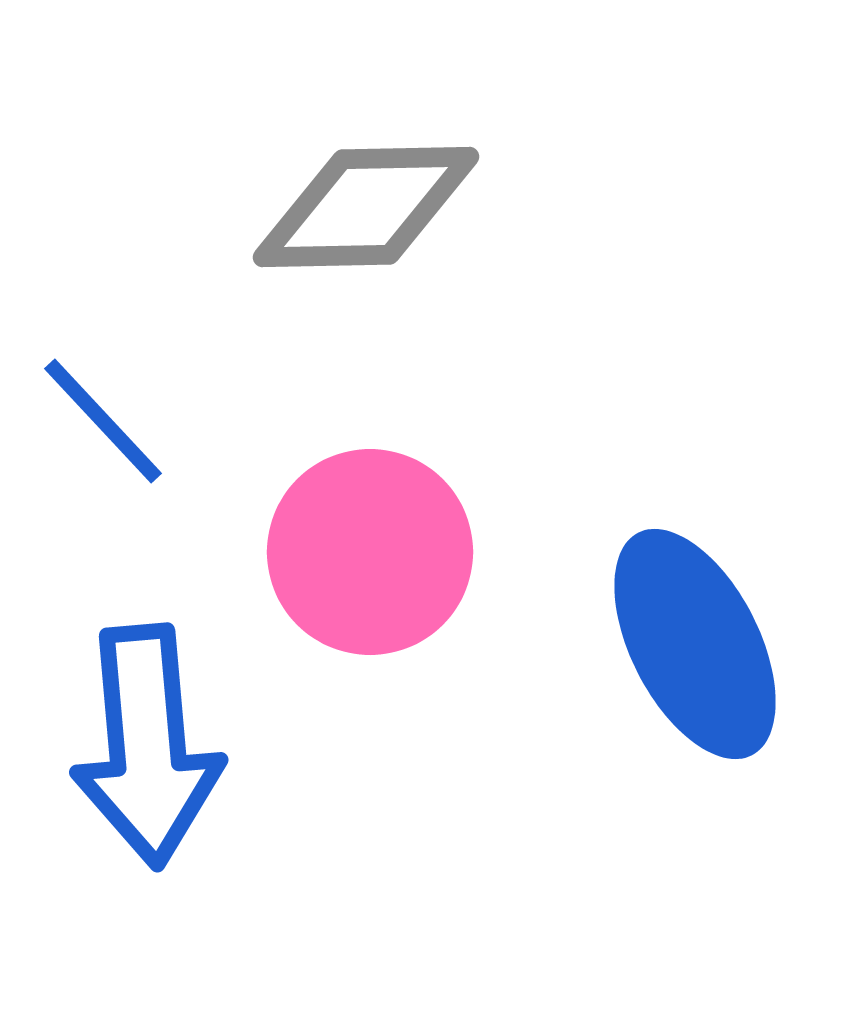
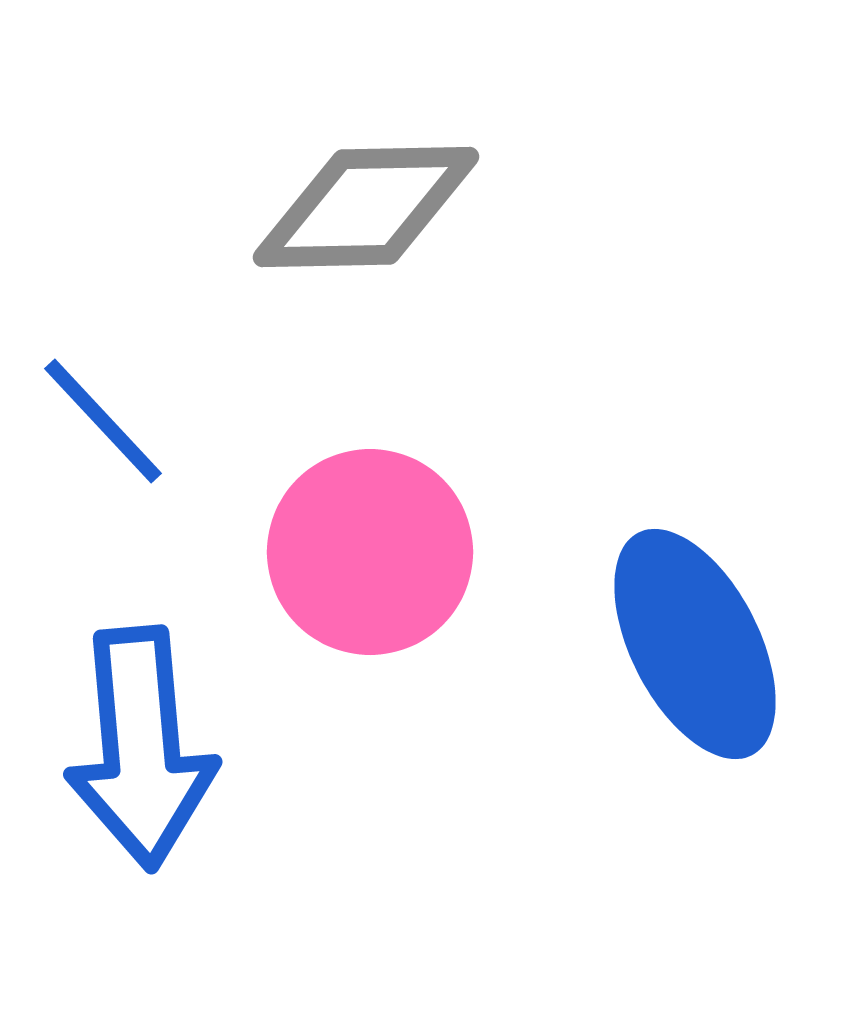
blue arrow: moved 6 px left, 2 px down
